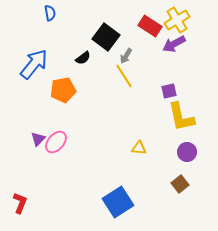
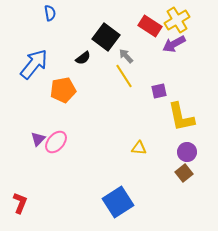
gray arrow: rotated 105 degrees clockwise
purple square: moved 10 px left
brown square: moved 4 px right, 11 px up
